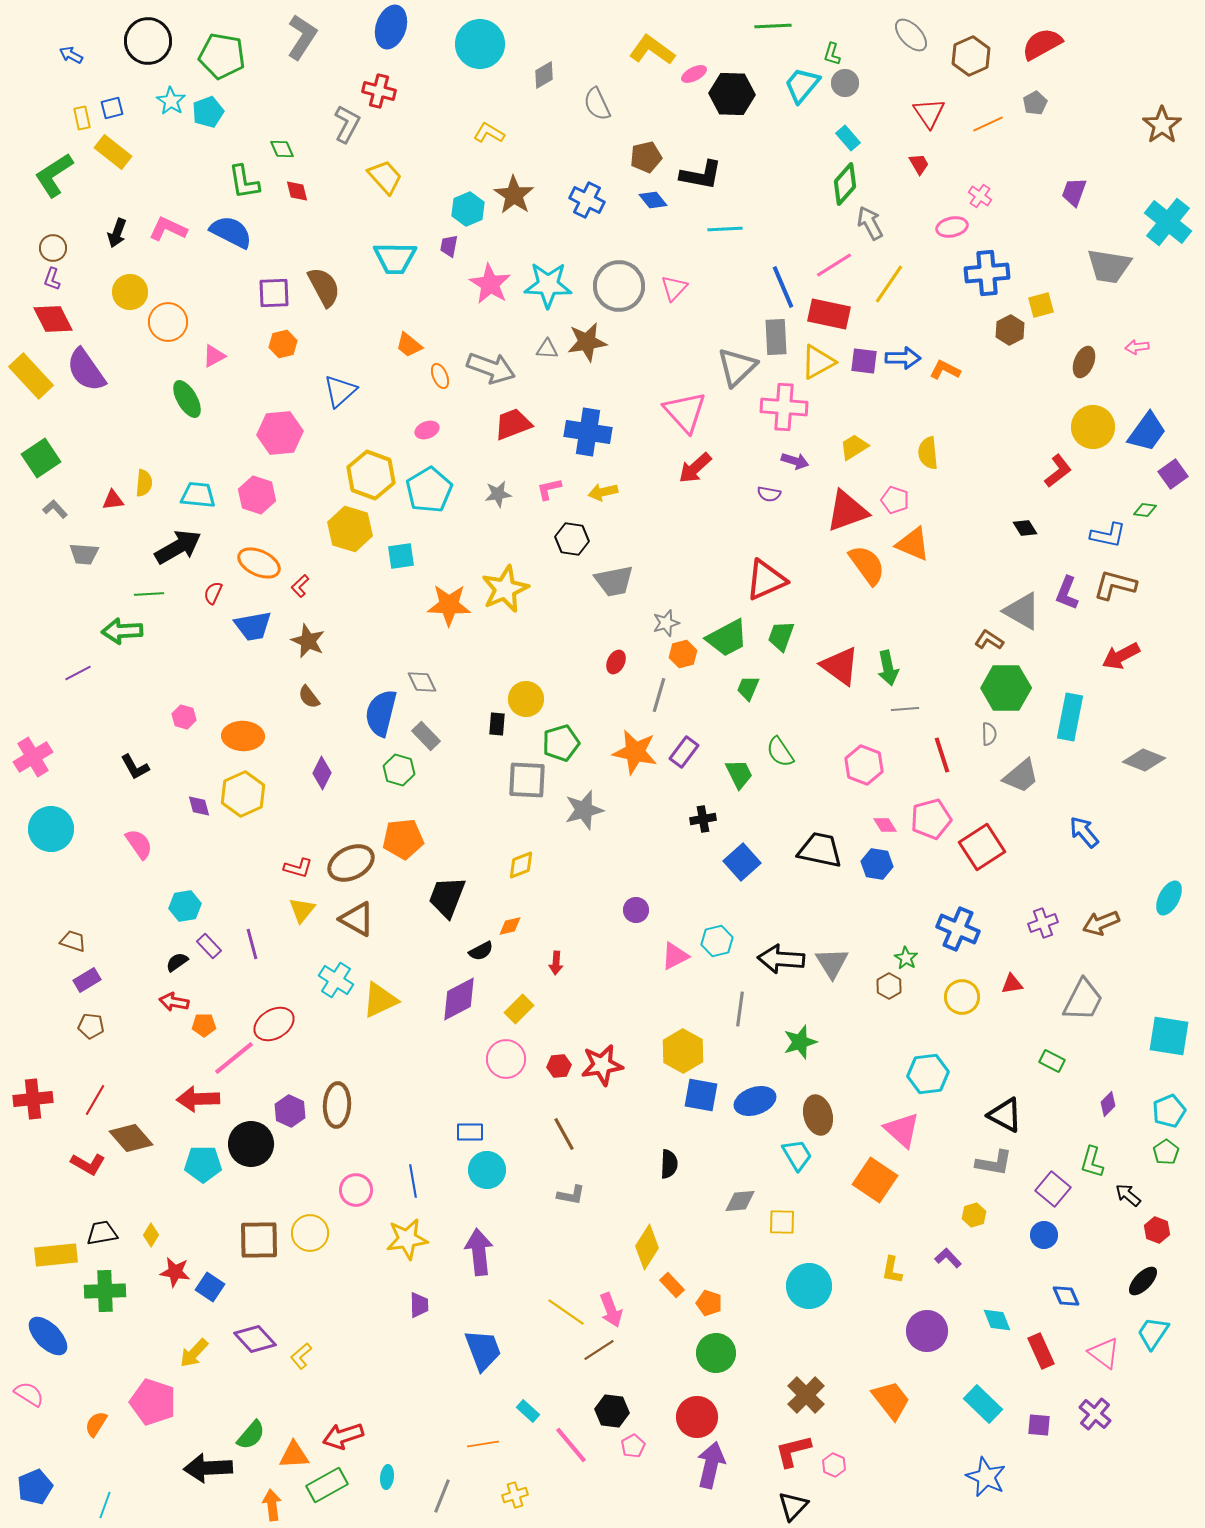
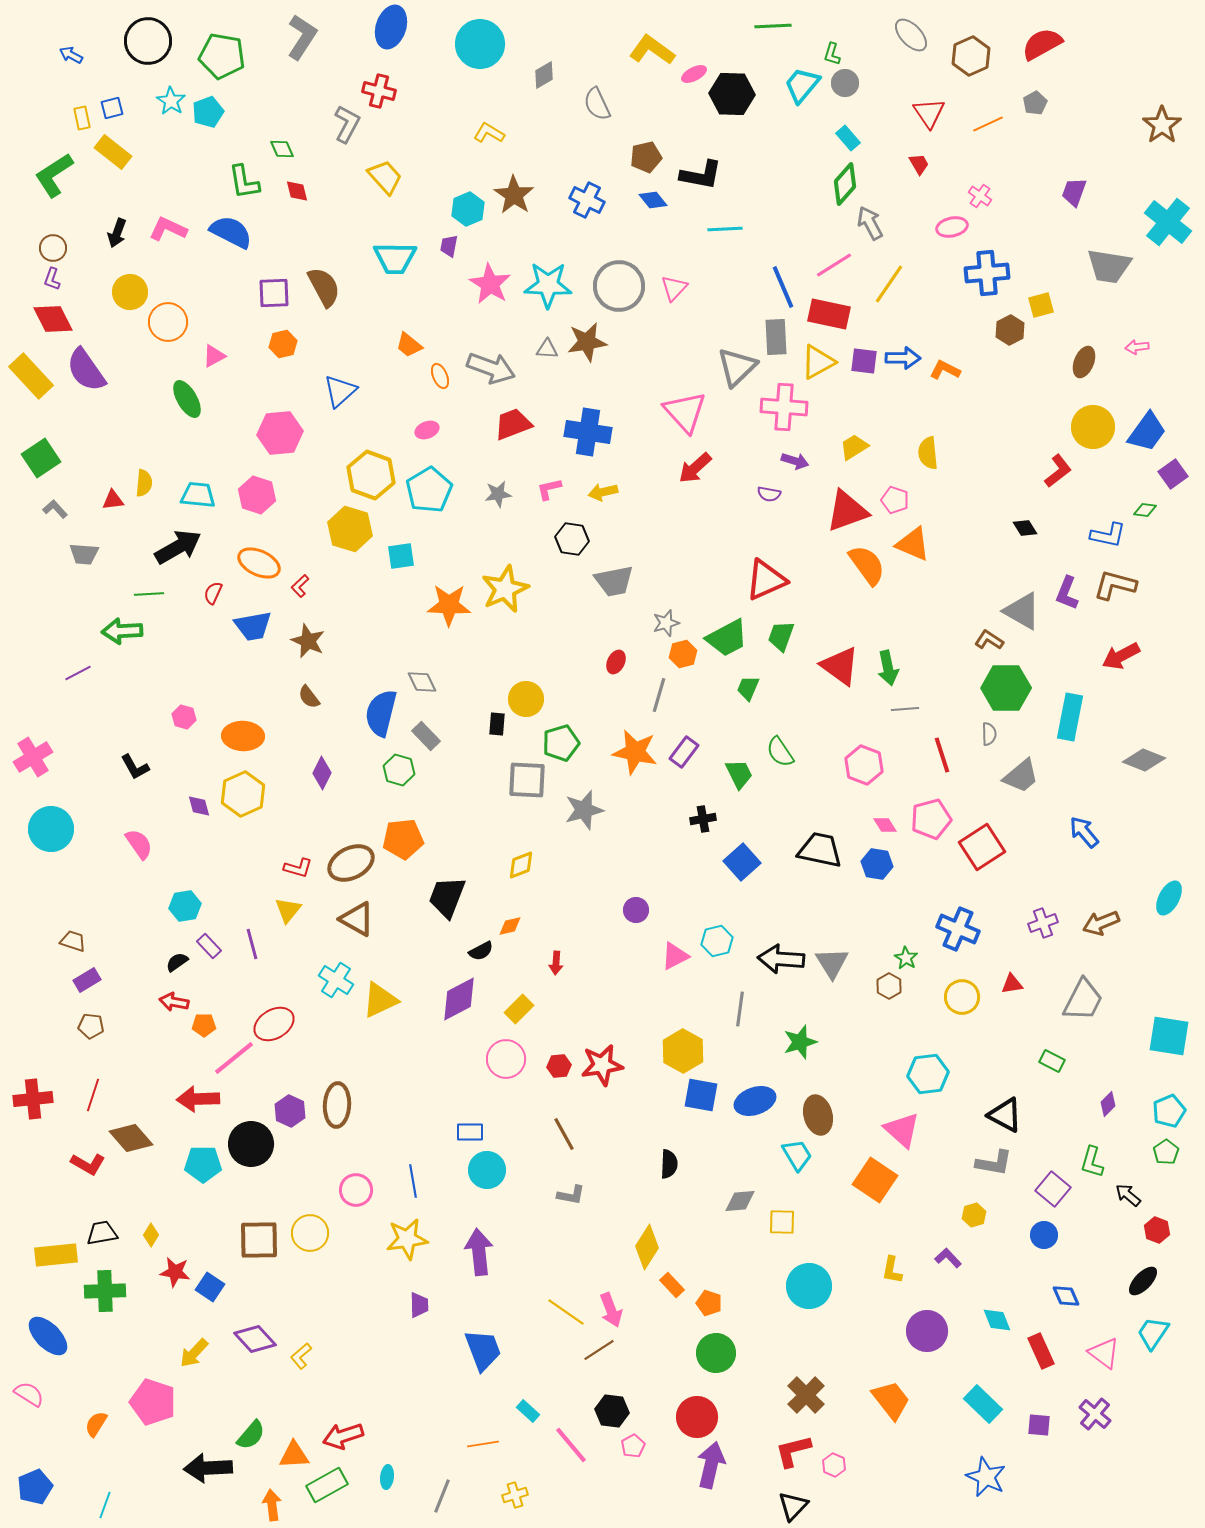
yellow triangle at (302, 910): moved 14 px left
red line at (95, 1100): moved 2 px left, 5 px up; rotated 12 degrees counterclockwise
